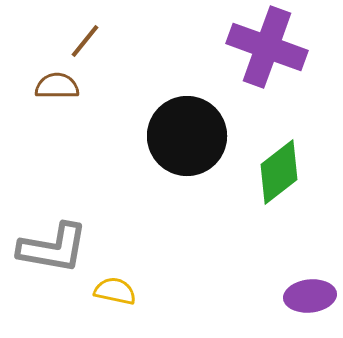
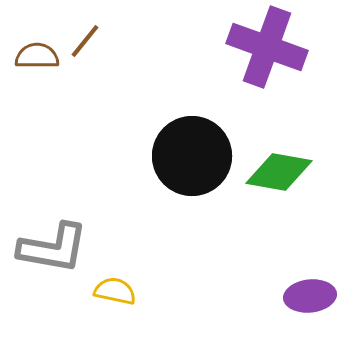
brown semicircle: moved 20 px left, 30 px up
black circle: moved 5 px right, 20 px down
green diamond: rotated 48 degrees clockwise
